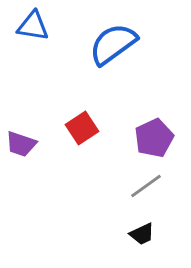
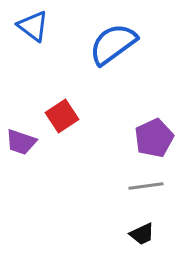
blue triangle: rotated 28 degrees clockwise
red square: moved 20 px left, 12 px up
purple trapezoid: moved 2 px up
gray line: rotated 28 degrees clockwise
